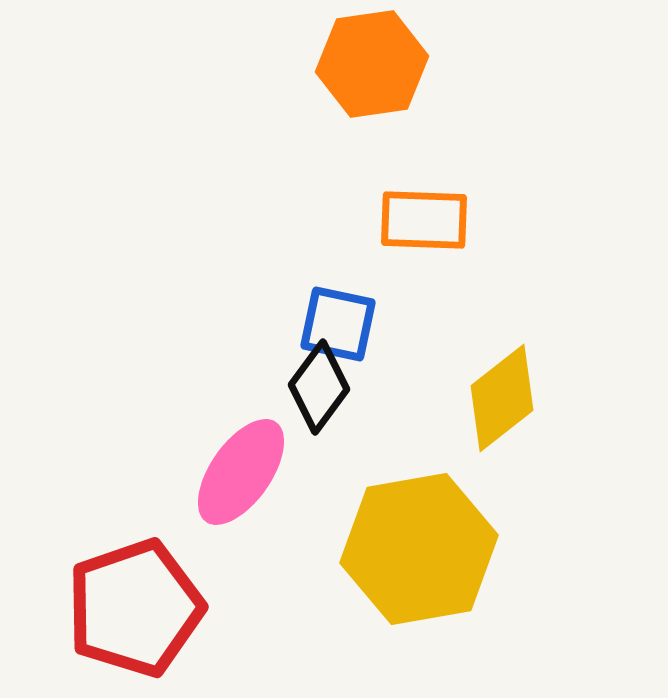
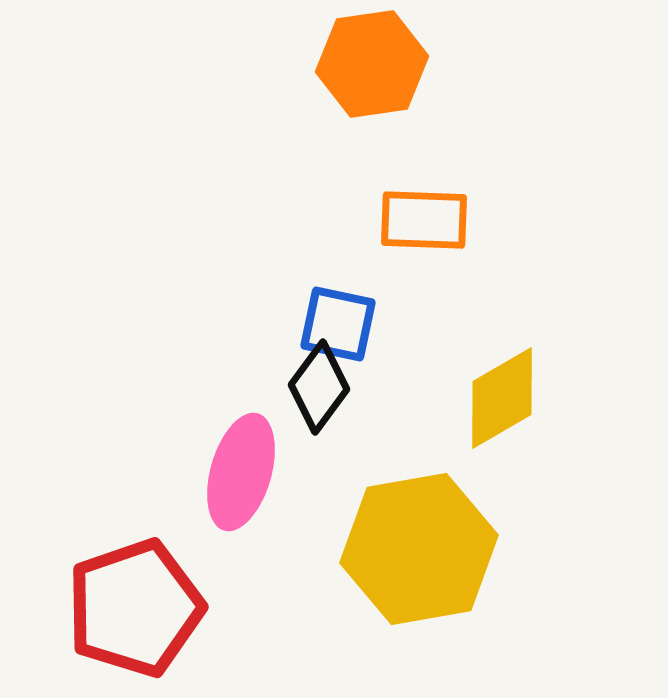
yellow diamond: rotated 8 degrees clockwise
pink ellipse: rotated 19 degrees counterclockwise
